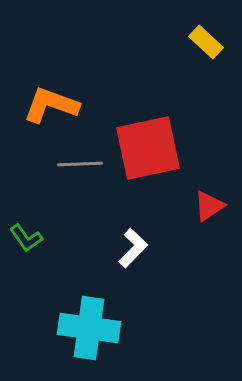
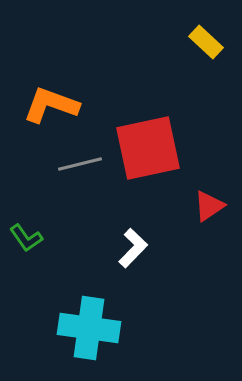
gray line: rotated 12 degrees counterclockwise
